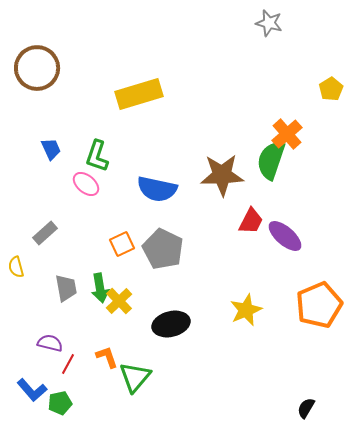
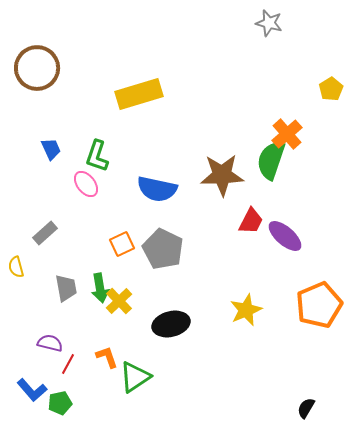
pink ellipse: rotated 12 degrees clockwise
green triangle: rotated 16 degrees clockwise
